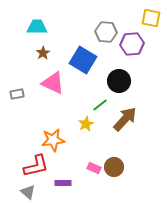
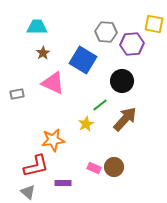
yellow square: moved 3 px right, 6 px down
black circle: moved 3 px right
